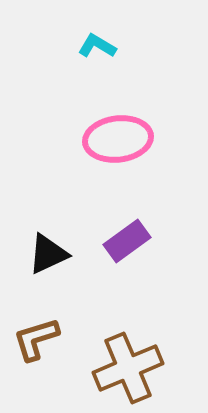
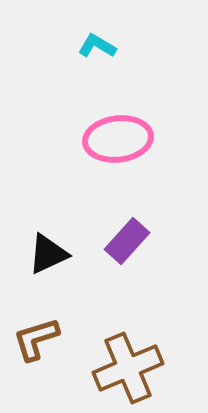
purple rectangle: rotated 12 degrees counterclockwise
